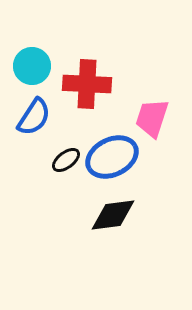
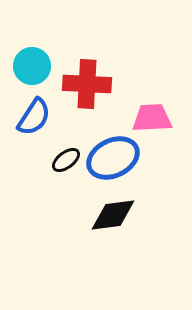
pink trapezoid: rotated 69 degrees clockwise
blue ellipse: moved 1 px right, 1 px down
